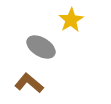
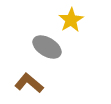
gray ellipse: moved 6 px right
